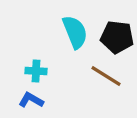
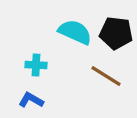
cyan semicircle: rotated 44 degrees counterclockwise
black pentagon: moved 1 px left, 4 px up
cyan cross: moved 6 px up
